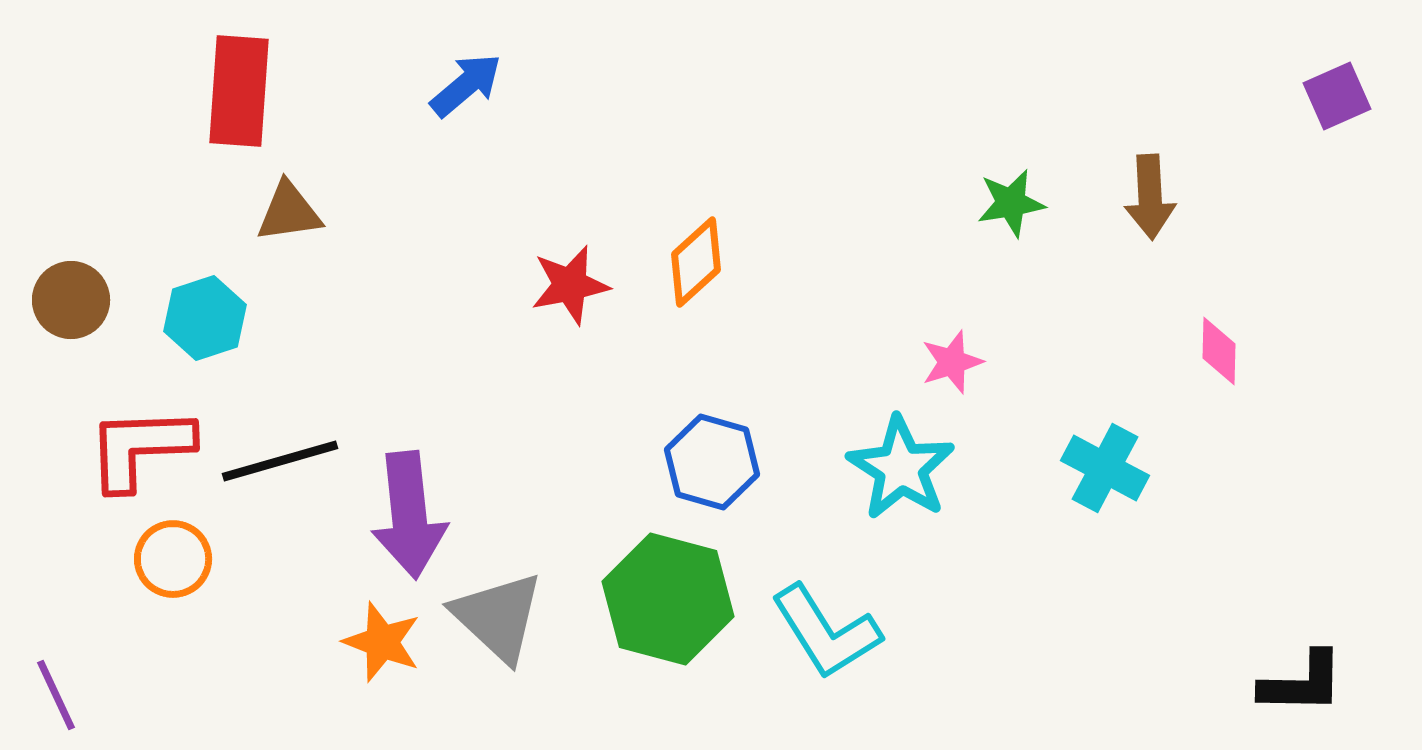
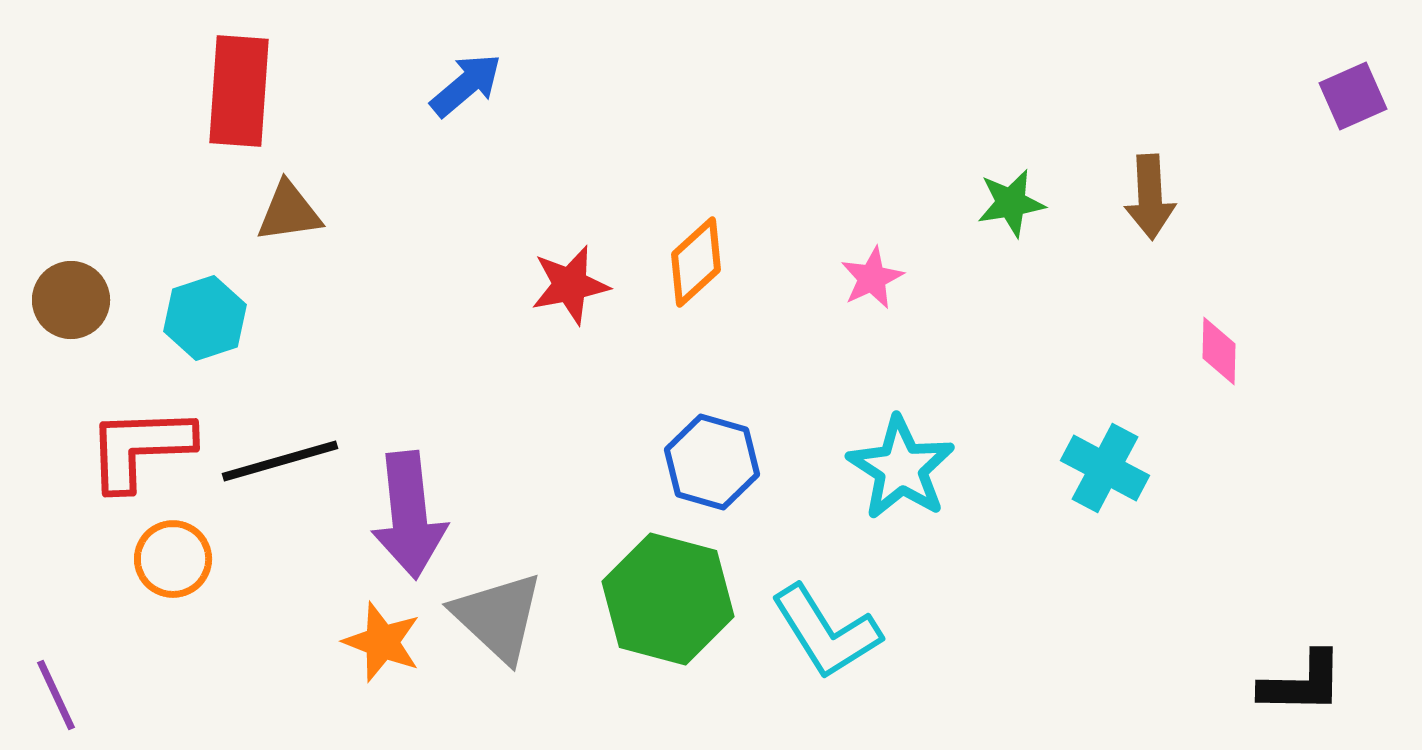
purple square: moved 16 px right
pink star: moved 80 px left, 84 px up; rotated 8 degrees counterclockwise
